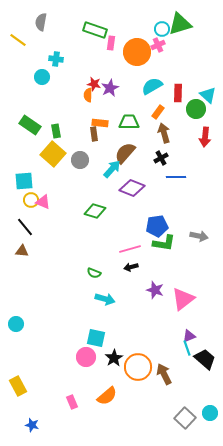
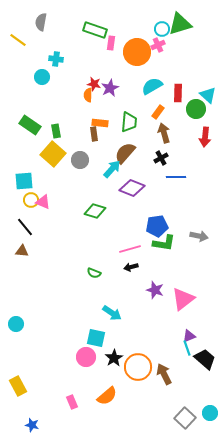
green trapezoid at (129, 122): rotated 95 degrees clockwise
cyan arrow at (105, 299): moved 7 px right, 14 px down; rotated 18 degrees clockwise
